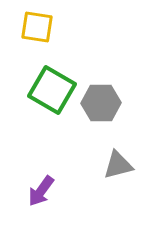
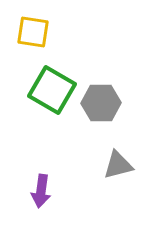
yellow square: moved 4 px left, 5 px down
purple arrow: rotated 28 degrees counterclockwise
